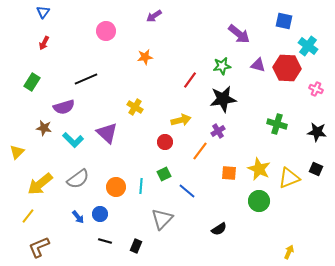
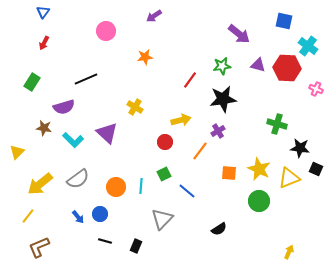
black star at (317, 132): moved 17 px left, 16 px down
